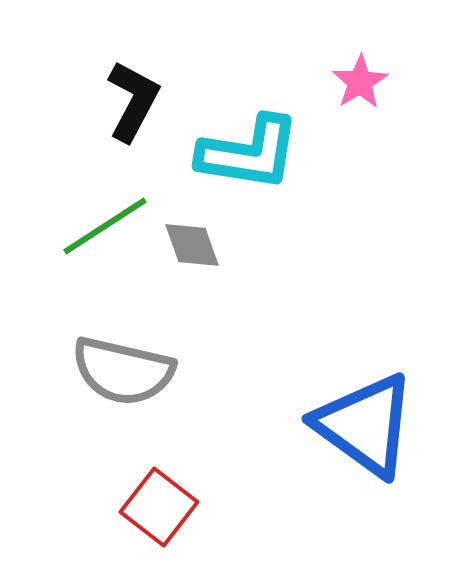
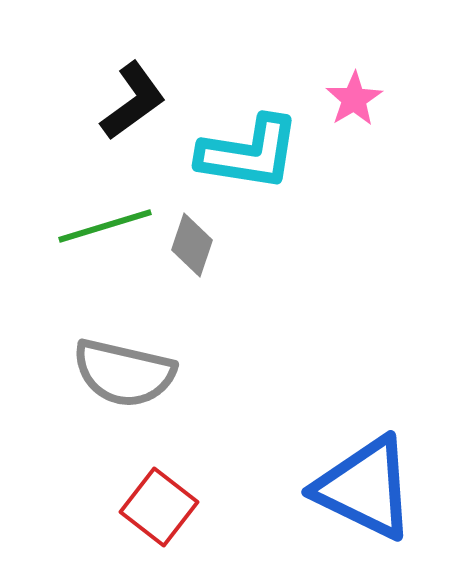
pink star: moved 6 px left, 17 px down
black L-shape: rotated 26 degrees clockwise
green line: rotated 16 degrees clockwise
gray diamond: rotated 38 degrees clockwise
gray semicircle: moved 1 px right, 2 px down
blue triangle: moved 63 px down; rotated 10 degrees counterclockwise
